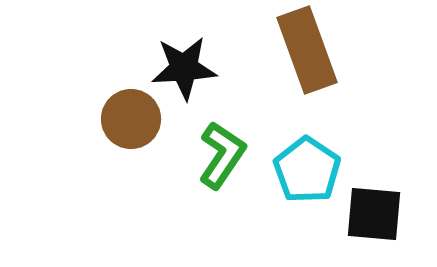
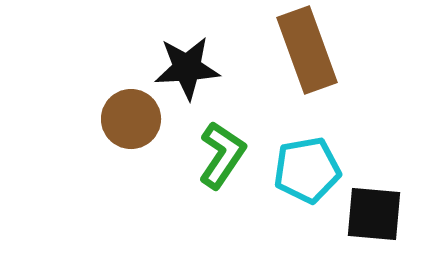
black star: moved 3 px right
cyan pentagon: rotated 28 degrees clockwise
